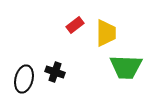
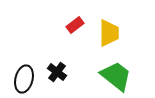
yellow trapezoid: moved 3 px right
green trapezoid: moved 10 px left, 9 px down; rotated 144 degrees counterclockwise
black cross: moved 2 px right; rotated 18 degrees clockwise
